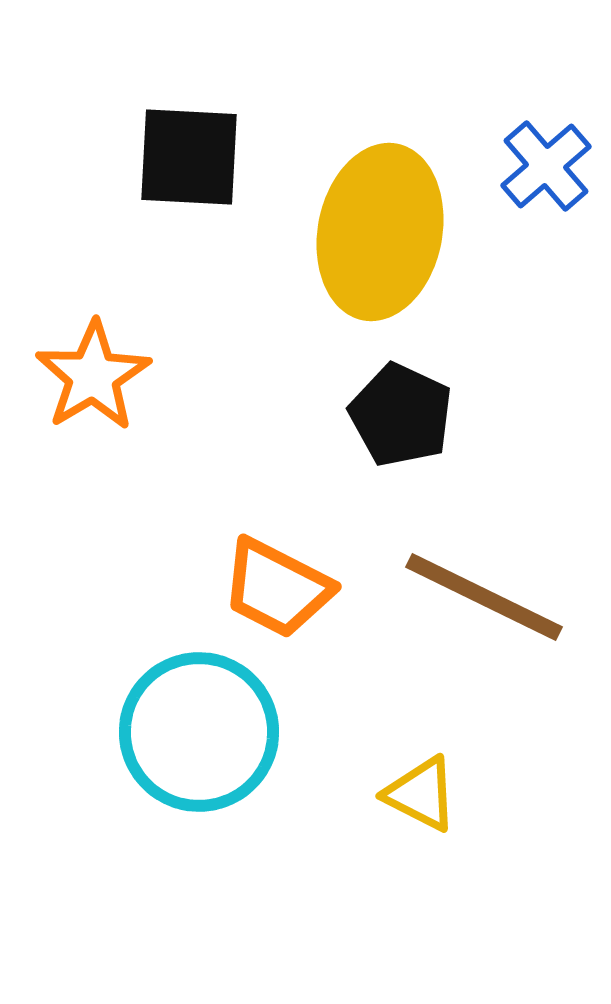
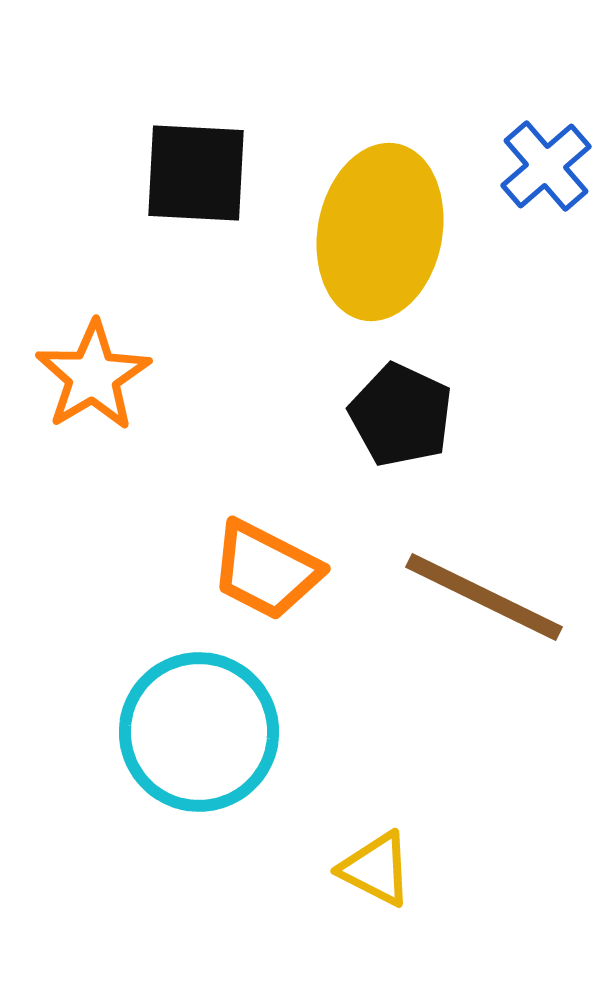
black square: moved 7 px right, 16 px down
orange trapezoid: moved 11 px left, 18 px up
yellow triangle: moved 45 px left, 75 px down
